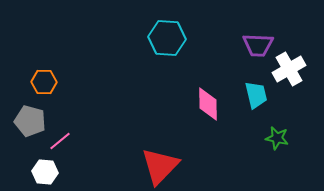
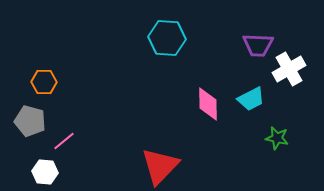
cyan trapezoid: moved 5 px left, 4 px down; rotated 76 degrees clockwise
pink line: moved 4 px right
